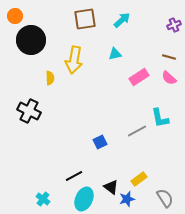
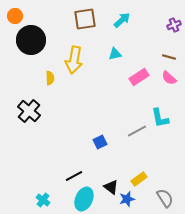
black cross: rotated 15 degrees clockwise
cyan cross: moved 1 px down
